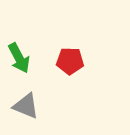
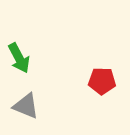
red pentagon: moved 32 px right, 20 px down
